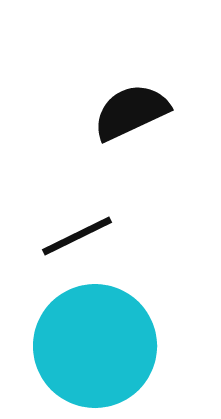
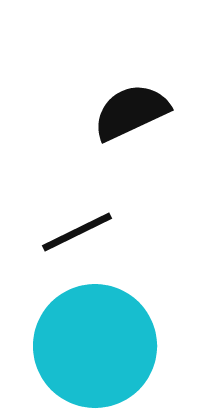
black line: moved 4 px up
